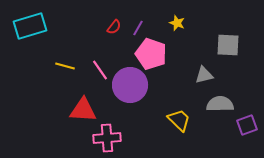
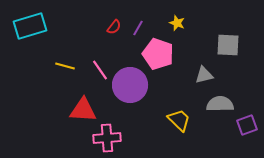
pink pentagon: moved 7 px right
